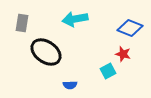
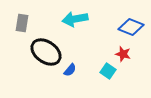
blue diamond: moved 1 px right, 1 px up
cyan square: rotated 28 degrees counterclockwise
blue semicircle: moved 15 px up; rotated 48 degrees counterclockwise
